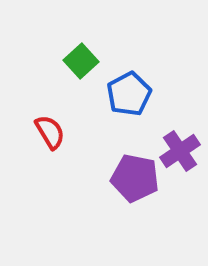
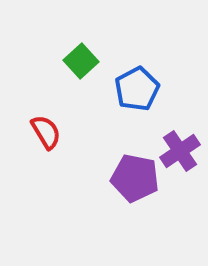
blue pentagon: moved 8 px right, 5 px up
red semicircle: moved 4 px left
